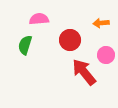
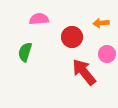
red circle: moved 2 px right, 3 px up
green semicircle: moved 7 px down
pink circle: moved 1 px right, 1 px up
